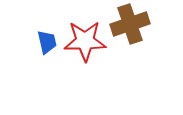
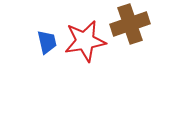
red star: rotated 9 degrees counterclockwise
